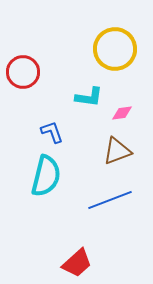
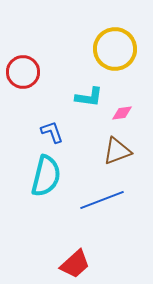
blue line: moved 8 px left
red trapezoid: moved 2 px left, 1 px down
